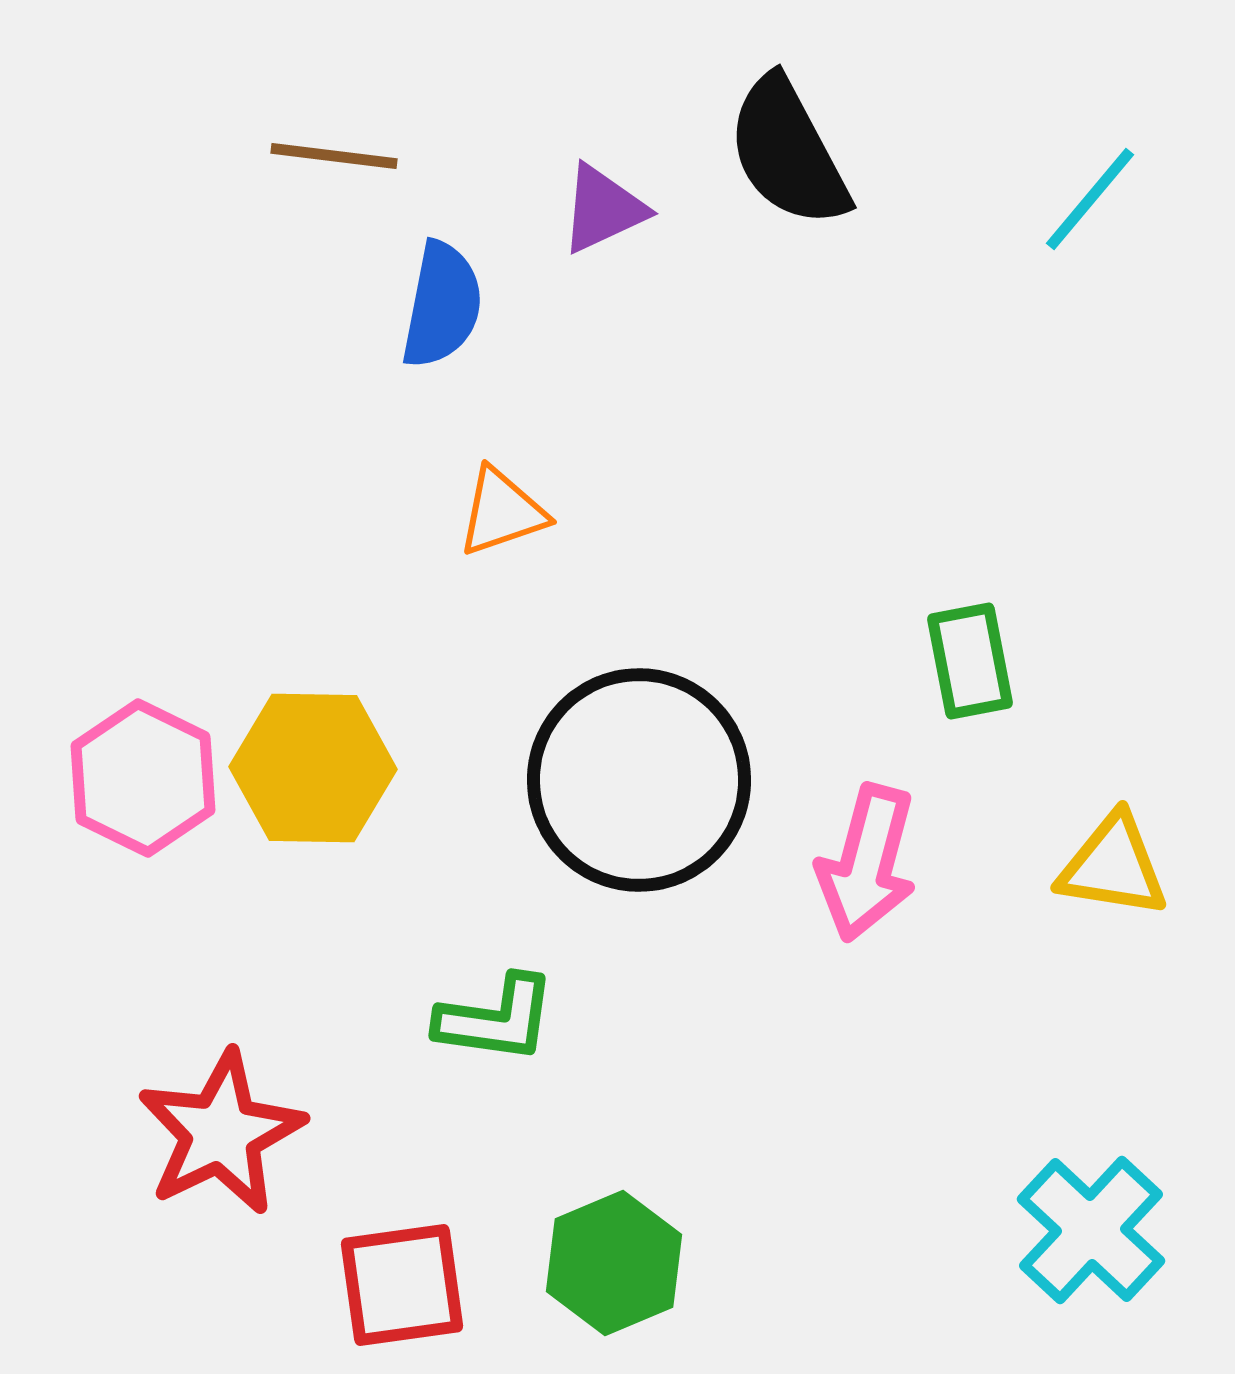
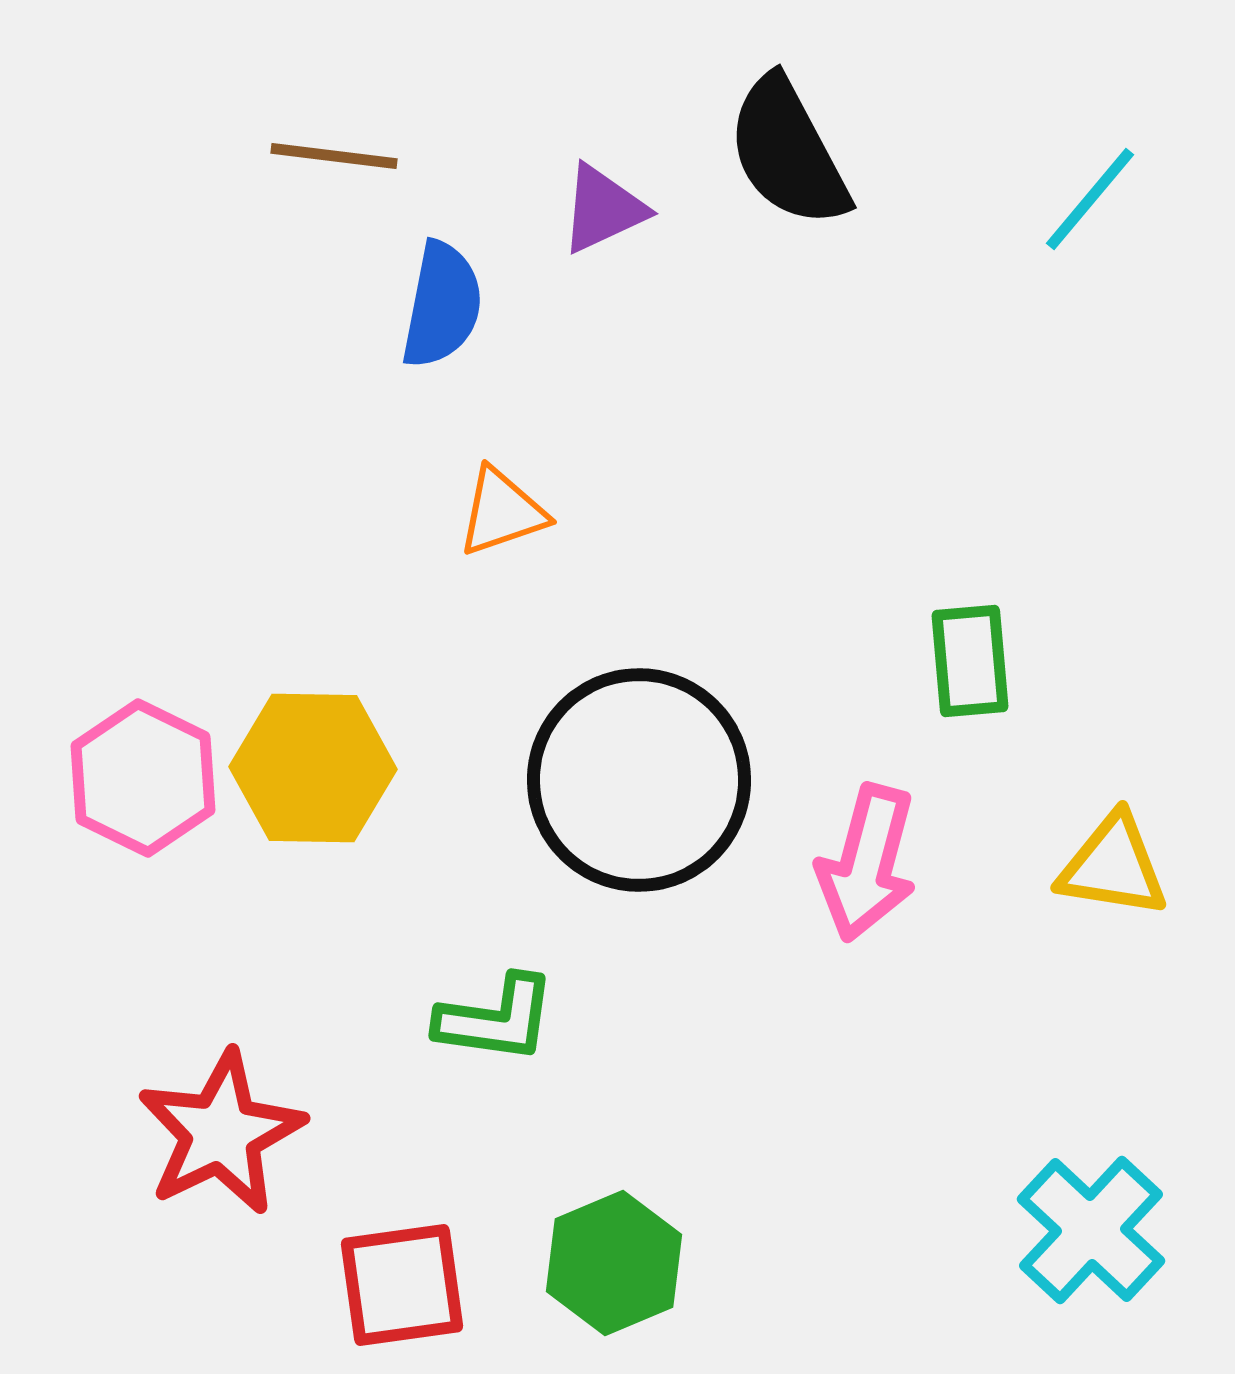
green rectangle: rotated 6 degrees clockwise
